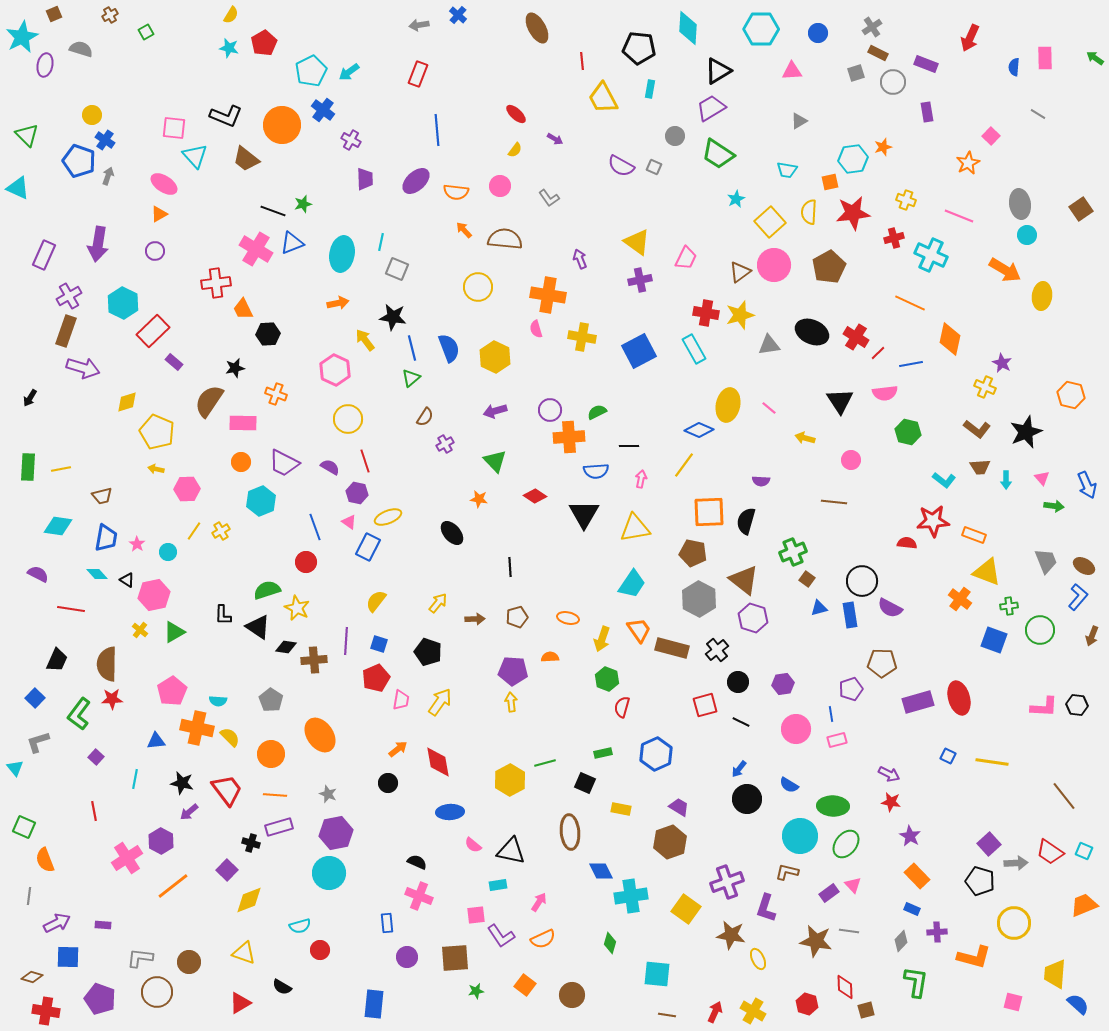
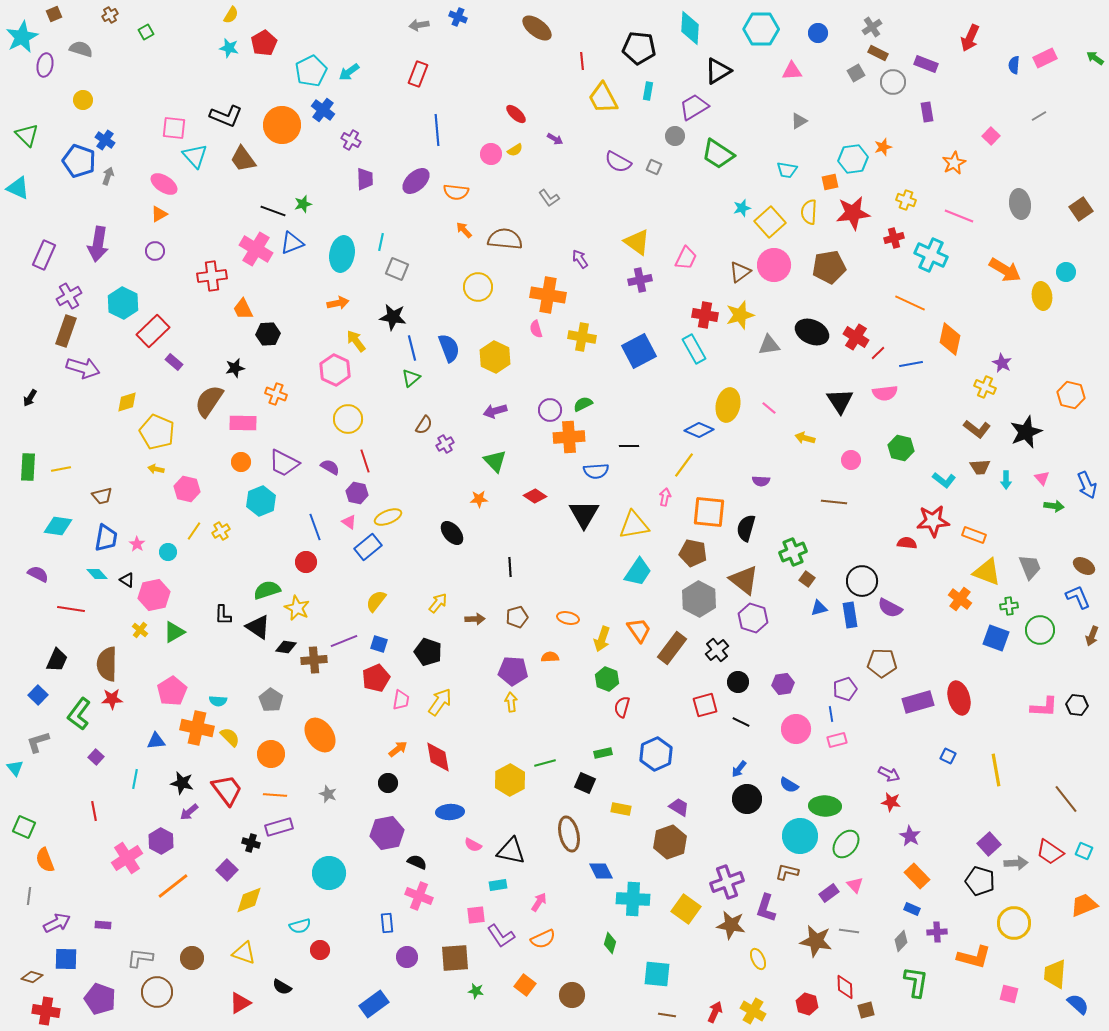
blue cross at (458, 15): moved 2 px down; rotated 18 degrees counterclockwise
brown ellipse at (537, 28): rotated 24 degrees counterclockwise
cyan diamond at (688, 28): moved 2 px right
pink rectangle at (1045, 58): rotated 65 degrees clockwise
blue semicircle at (1014, 67): moved 2 px up
gray square at (856, 73): rotated 12 degrees counterclockwise
cyan rectangle at (650, 89): moved 2 px left, 2 px down
purple trapezoid at (711, 108): moved 17 px left, 1 px up
gray line at (1038, 114): moved 1 px right, 2 px down; rotated 63 degrees counterclockwise
yellow circle at (92, 115): moved 9 px left, 15 px up
yellow semicircle at (515, 150): rotated 21 degrees clockwise
brown trapezoid at (246, 159): moved 3 px left; rotated 16 degrees clockwise
orange star at (968, 163): moved 14 px left
purple semicircle at (621, 166): moved 3 px left, 4 px up
pink circle at (500, 186): moved 9 px left, 32 px up
cyan star at (736, 199): moved 6 px right, 9 px down; rotated 12 degrees clockwise
cyan circle at (1027, 235): moved 39 px right, 37 px down
purple arrow at (580, 259): rotated 12 degrees counterclockwise
brown pentagon at (829, 267): rotated 20 degrees clockwise
red cross at (216, 283): moved 4 px left, 7 px up
yellow ellipse at (1042, 296): rotated 16 degrees counterclockwise
red cross at (706, 313): moved 1 px left, 2 px down
yellow arrow at (365, 340): moved 9 px left, 1 px down
green semicircle at (597, 412): moved 14 px left, 8 px up
brown semicircle at (425, 417): moved 1 px left, 8 px down
green hexagon at (908, 432): moved 7 px left, 16 px down
pink arrow at (641, 479): moved 24 px right, 18 px down
pink hexagon at (187, 489): rotated 15 degrees clockwise
orange star at (479, 499): rotated 12 degrees counterclockwise
orange square at (709, 512): rotated 8 degrees clockwise
black semicircle at (746, 521): moved 7 px down
yellow triangle at (635, 528): moved 1 px left, 3 px up
blue rectangle at (368, 547): rotated 24 degrees clockwise
gray trapezoid at (1046, 561): moved 16 px left, 6 px down
cyan trapezoid at (632, 584): moved 6 px right, 12 px up
blue L-shape at (1078, 597): rotated 64 degrees counterclockwise
blue square at (994, 640): moved 2 px right, 2 px up
purple line at (346, 641): moved 2 px left; rotated 64 degrees clockwise
brown rectangle at (672, 648): rotated 68 degrees counterclockwise
purple pentagon at (851, 689): moved 6 px left
blue square at (35, 698): moved 3 px right, 3 px up
red diamond at (438, 762): moved 5 px up
yellow line at (992, 762): moved 4 px right, 8 px down; rotated 72 degrees clockwise
brown line at (1064, 796): moved 2 px right, 3 px down
green ellipse at (833, 806): moved 8 px left
brown ellipse at (570, 832): moved 1 px left, 2 px down; rotated 8 degrees counterclockwise
purple hexagon at (336, 833): moved 51 px right
pink semicircle at (473, 845): rotated 12 degrees counterclockwise
pink triangle at (853, 885): moved 2 px right
cyan cross at (631, 896): moved 2 px right, 3 px down; rotated 12 degrees clockwise
brown star at (731, 935): moved 10 px up
blue square at (68, 957): moved 2 px left, 2 px down
brown circle at (189, 962): moved 3 px right, 4 px up
green star at (476, 991): rotated 21 degrees clockwise
pink square at (1013, 1002): moved 4 px left, 8 px up
blue rectangle at (374, 1004): rotated 48 degrees clockwise
